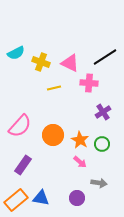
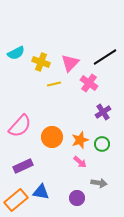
pink triangle: rotated 48 degrees clockwise
pink cross: rotated 30 degrees clockwise
yellow line: moved 4 px up
orange circle: moved 1 px left, 2 px down
orange star: rotated 24 degrees clockwise
purple rectangle: moved 1 px down; rotated 30 degrees clockwise
blue triangle: moved 6 px up
